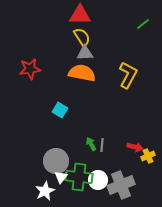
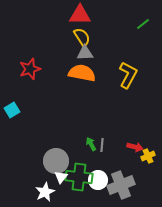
red star: rotated 10 degrees counterclockwise
cyan square: moved 48 px left; rotated 28 degrees clockwise
white star: moved 1 px down
